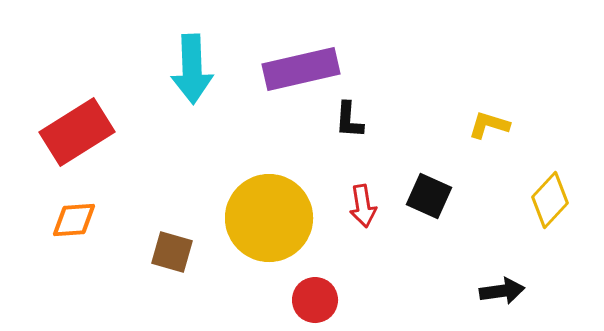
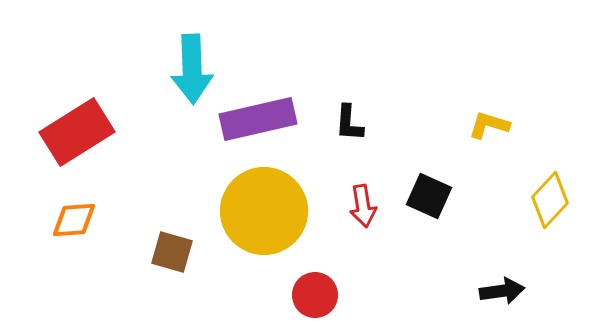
purple rectangle: moved 43 px left, 50 px down
black L-shape: moved 3 px down
yellow circle: moved 5 px left, 7 px up
red circle: moved 5 px up
